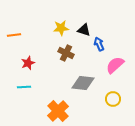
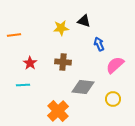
black triangle: moved 9 px up
brown cross: moved 3 px left, 9 px down; rotated 21 degrees counterclockwise
red star: moved 2 px right; rotated 16 degrees counterclockwise
gray diamond: moved 4 px down
cyan line: moved 1 px left, 2 px up
